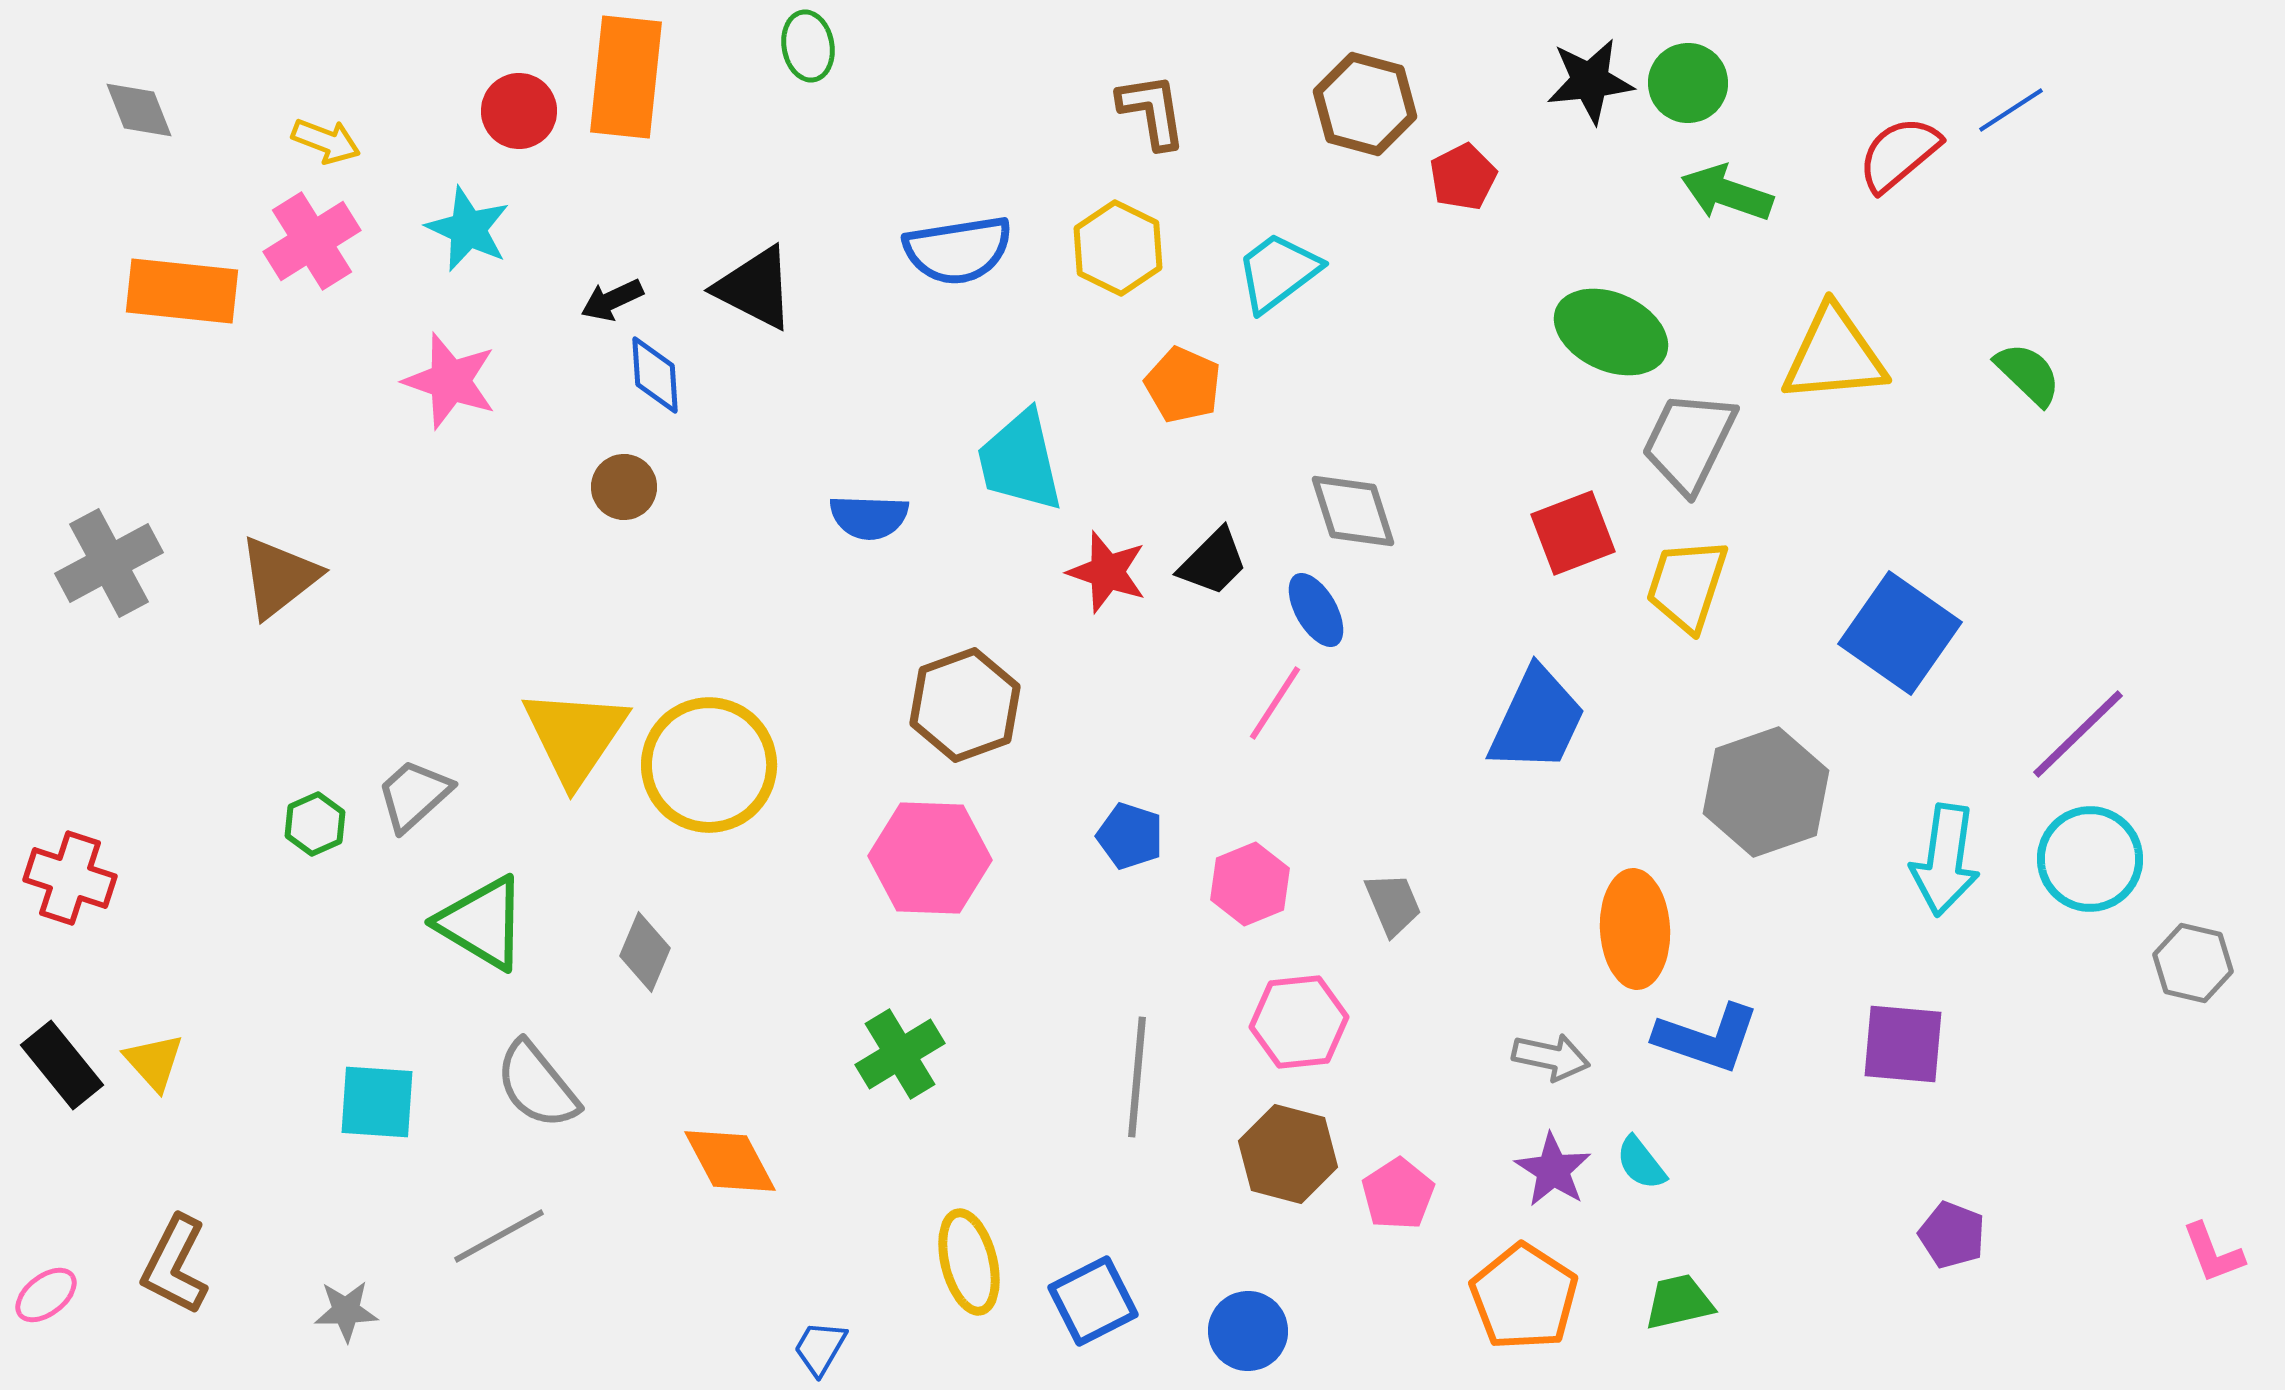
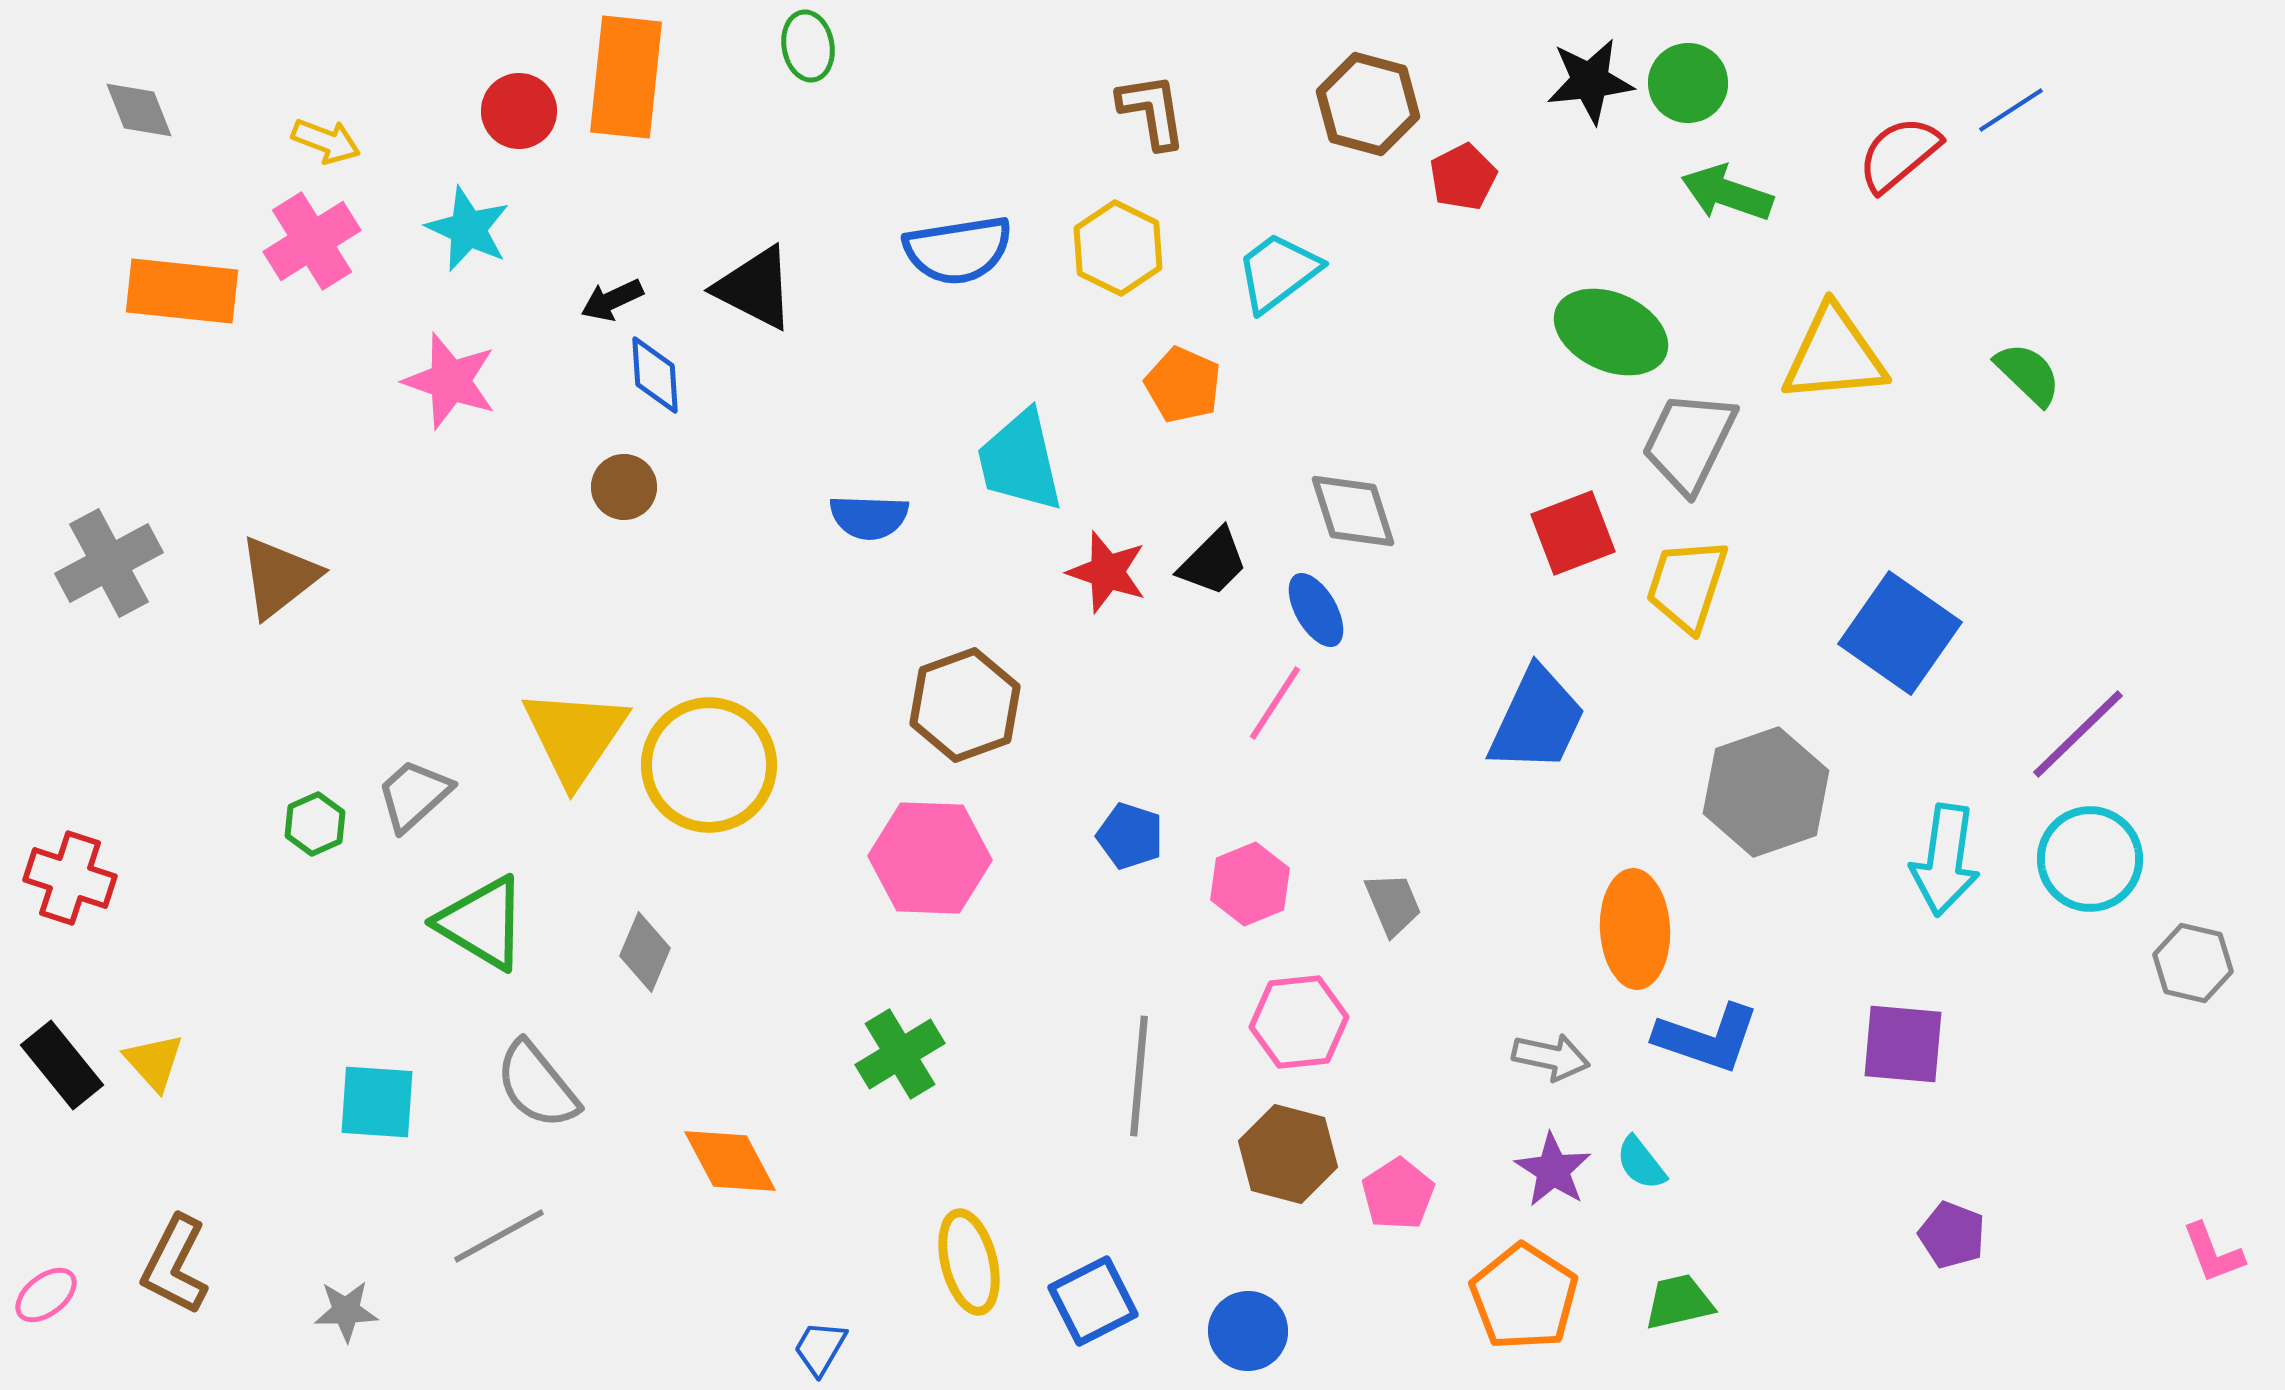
brown hexagon at (1365, 104): moved 3 px right
gray line at (1137, 1077): moved 2 px right, 1 px up
